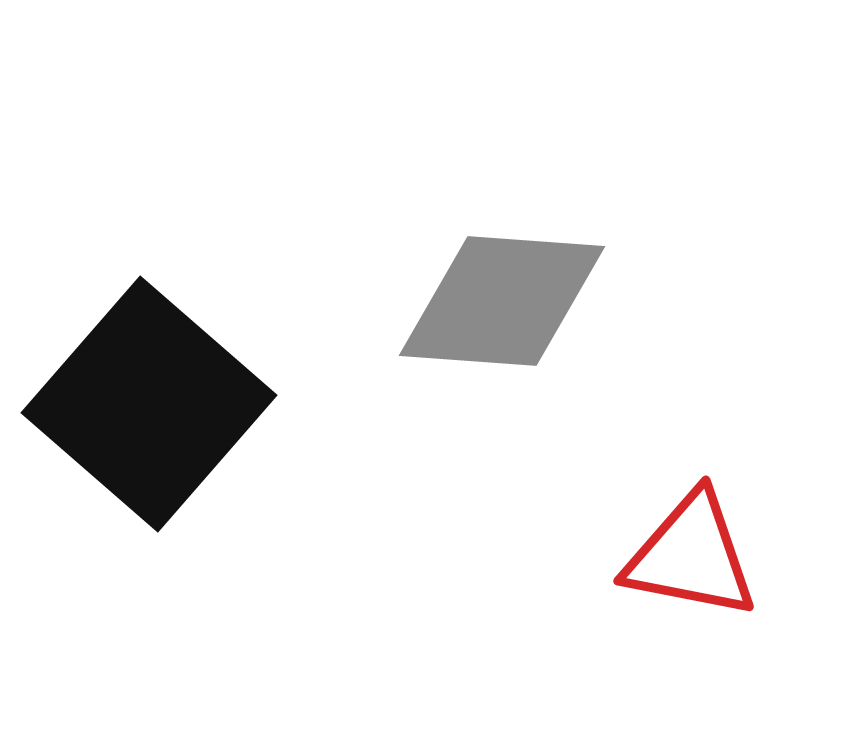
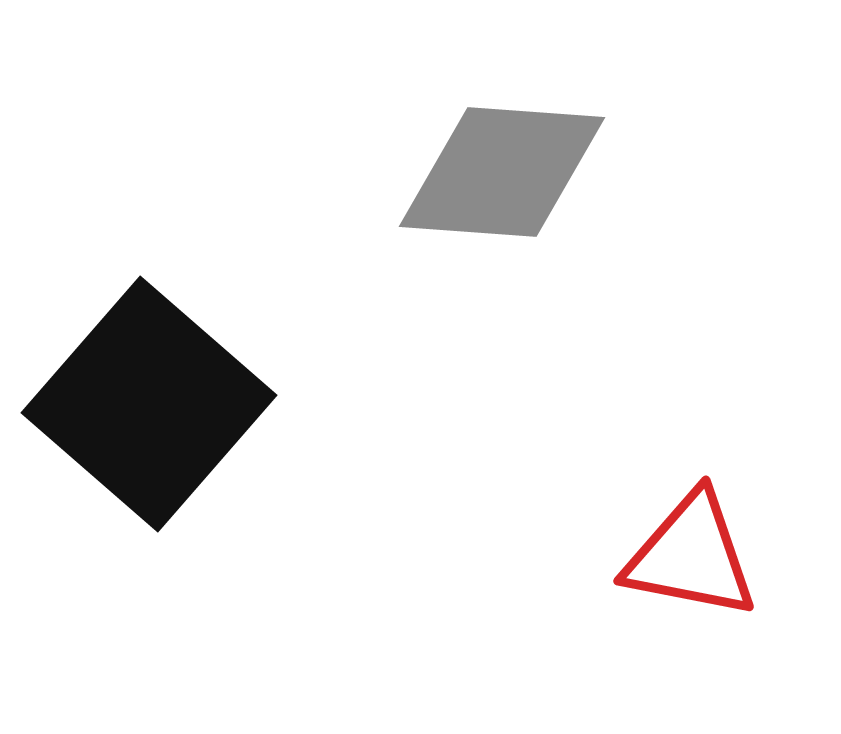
gray diamond: moved 129 px up
